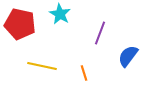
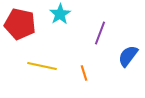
cyan star: rotated 10 degrees clockwise
